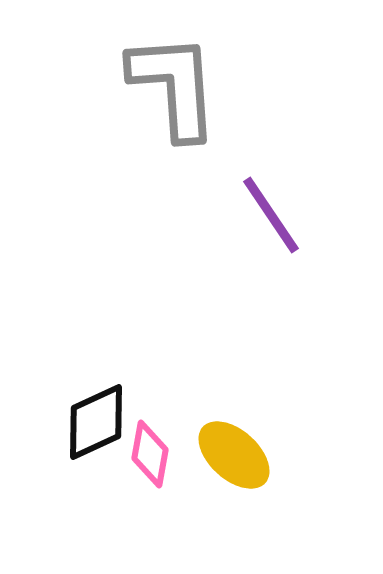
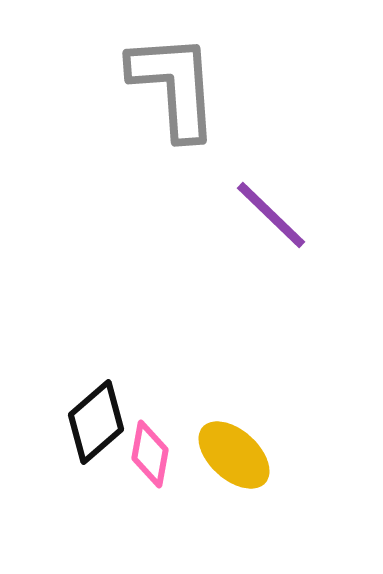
purple line: rotated 12 degrees counterclockwise
black diamond: rotated 16 degrees counterclockwise
